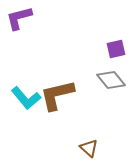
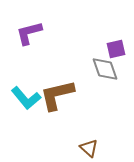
purple L-shape: moved 10 px right, 15 px down
gray diamond: moved 6 px left, 11 px up; rotated 20 degrees clockwise
